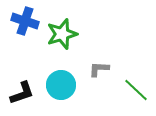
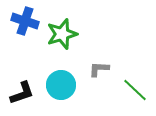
green line: moved 1 px left
